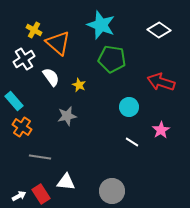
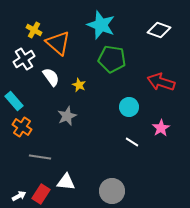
white diamond: rotated 15 degrees counterclockwise
gray star: rotated 12 degrees counterclockwise
pink star: moved 2 px up
red rectangle: rotated 66 degrees clockwise
